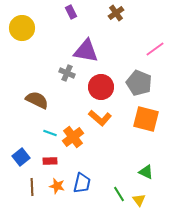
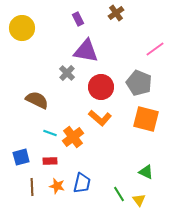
purple rectangle: moved 7 px right, 7 px down
gray cross: rotated 21 degrees clockwise
blue square: rotated 24 degrees clockwise
